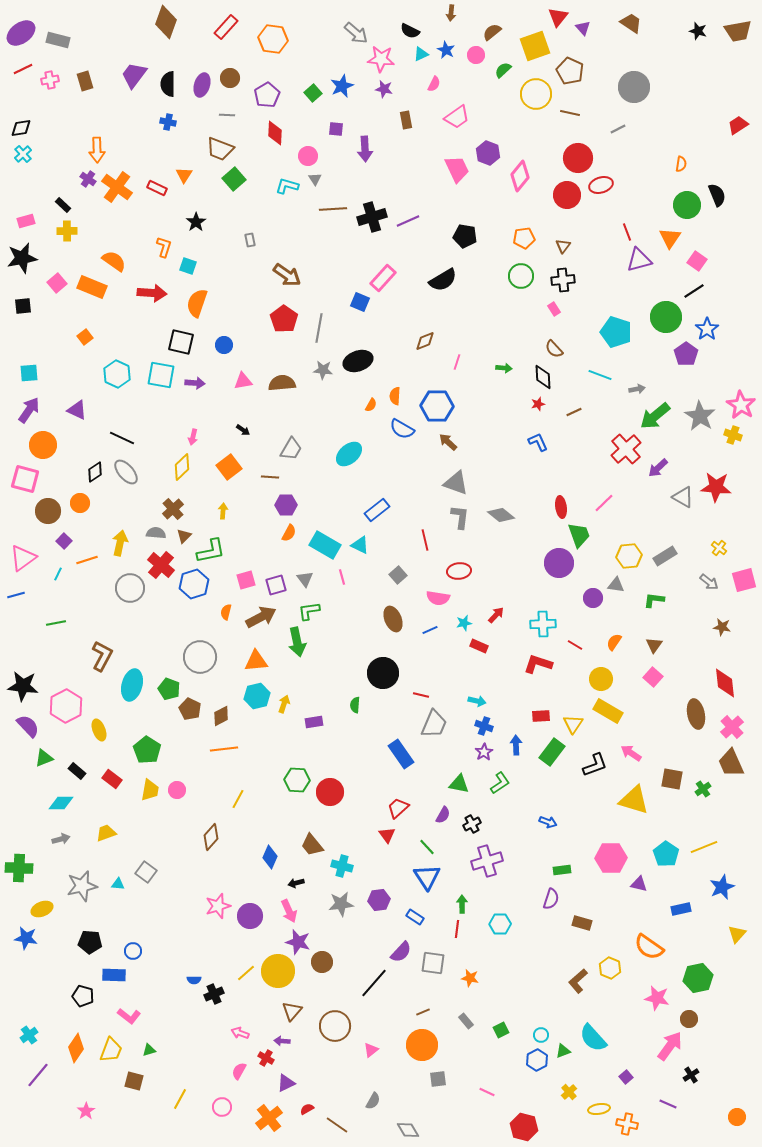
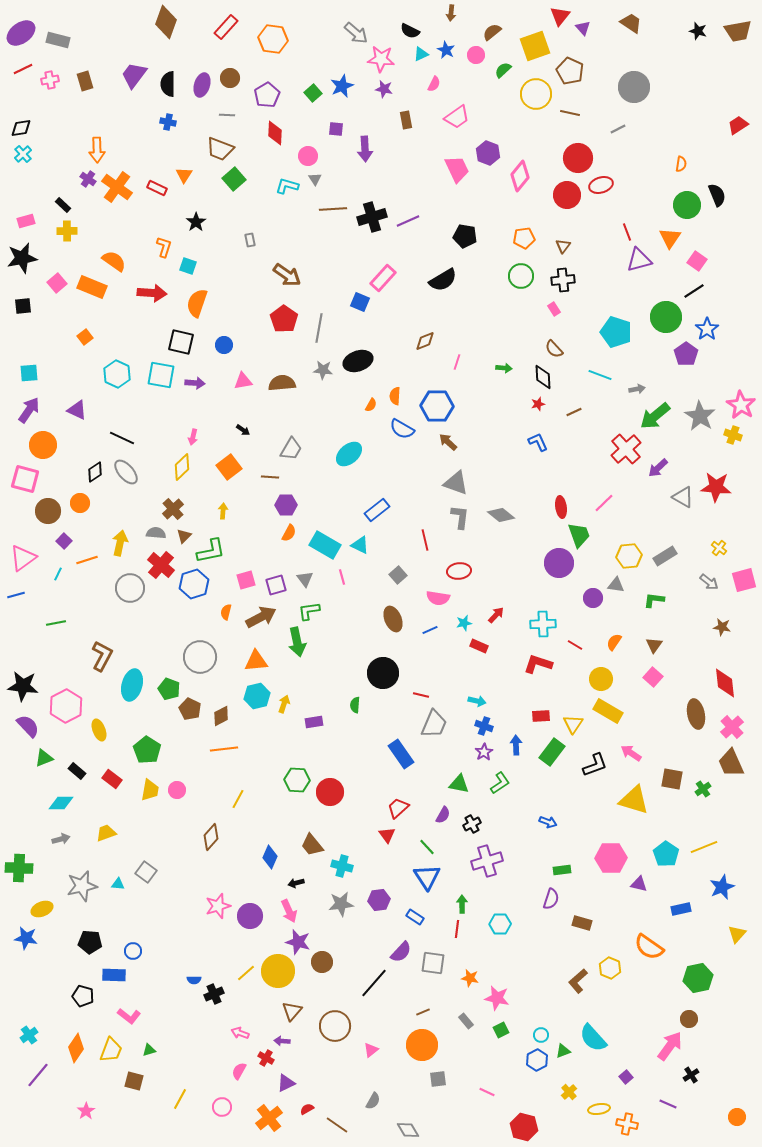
red triangle at (558, 17): moved 2 px right, 1 px up
pink star at (657, 998): moved 160 px left
